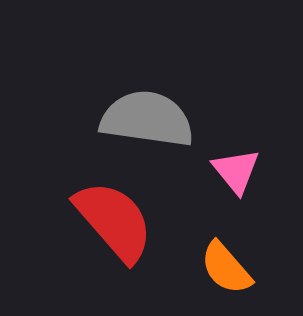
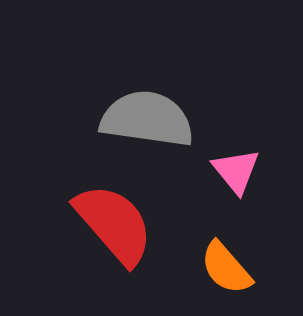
red semicircle: moved 3 px down
